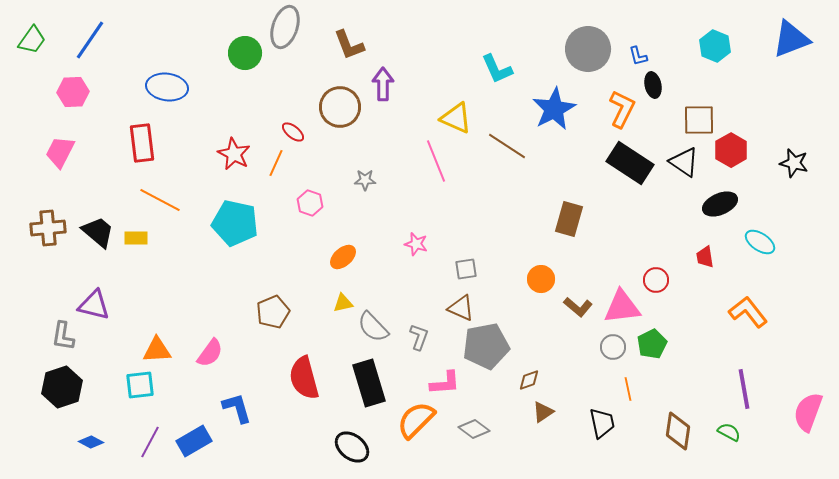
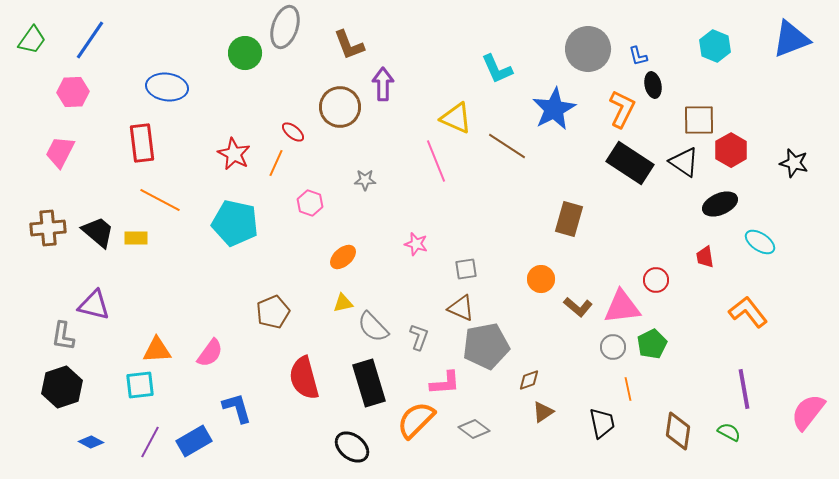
pink semicircle at (808, 412): rotated 18 degrees clockwise
